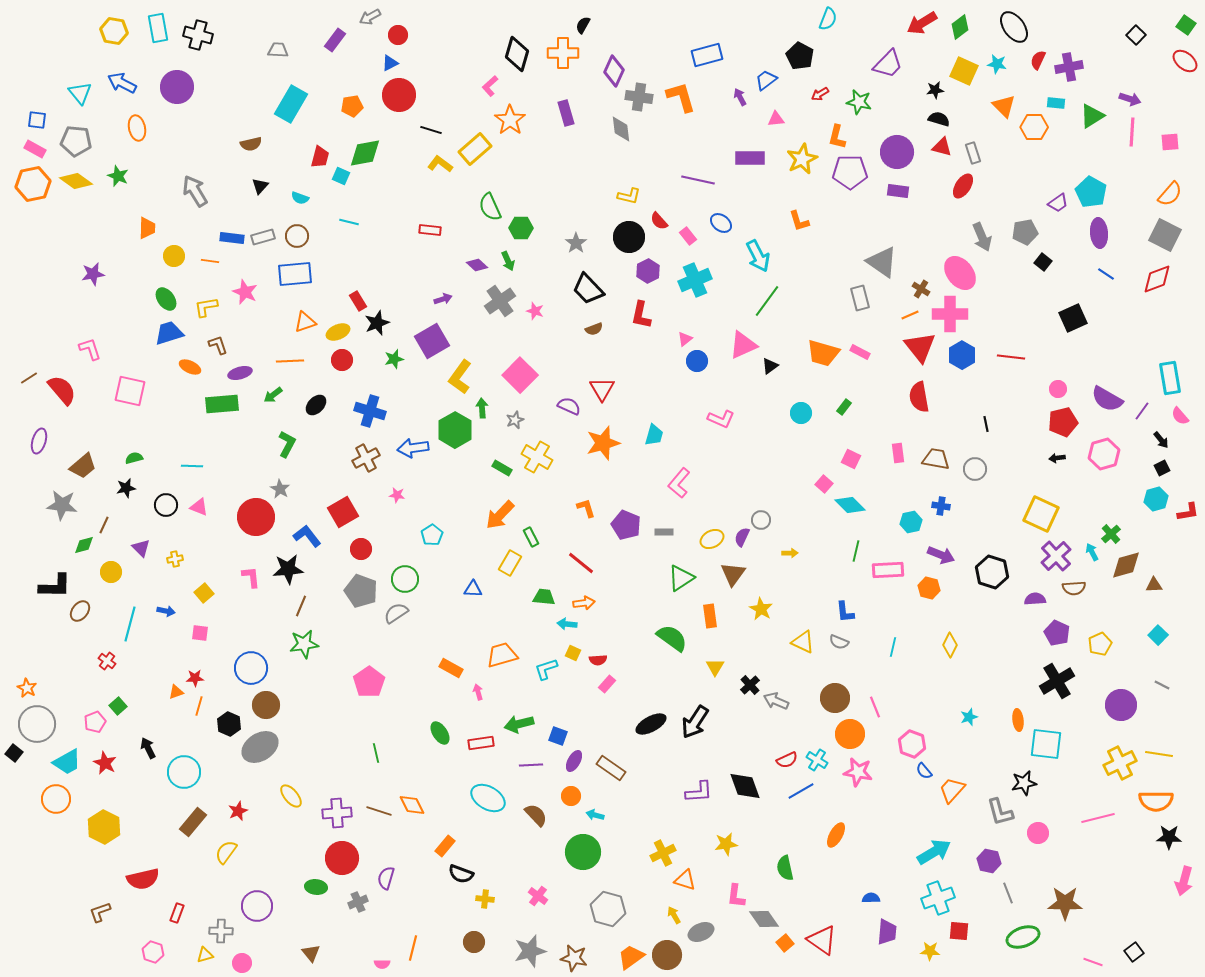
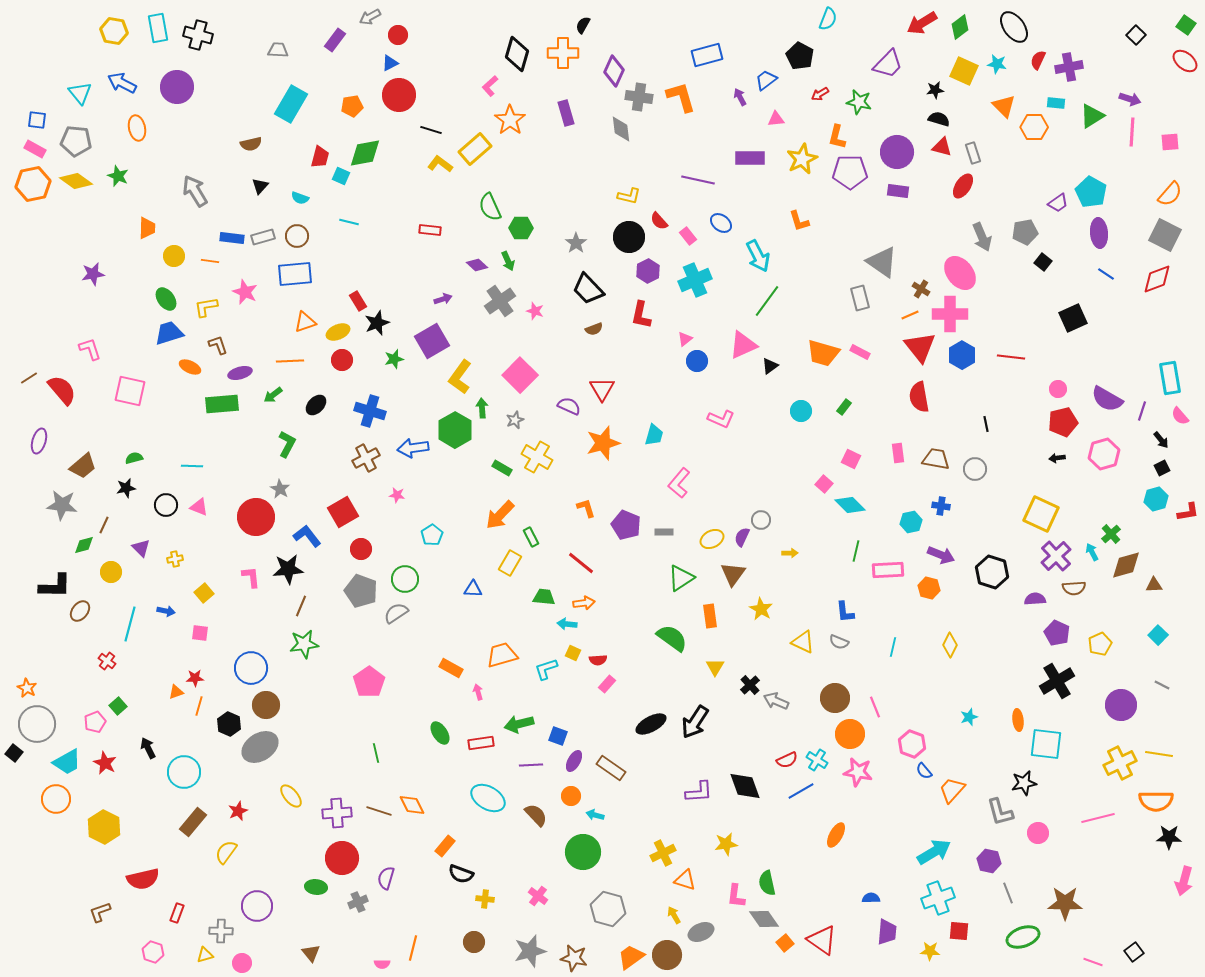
purple line at (1142, 411): rotated 18 degrees counterclockwise
cyan circle at (801, 413): moved 2 px up
green semicircle at (785, 868): moved 18 px left, 15 px down
